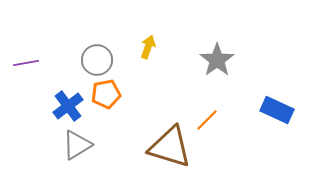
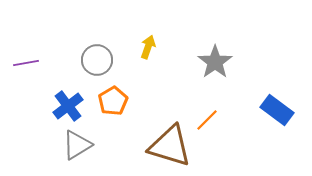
gray star: moved 2 px left, 2 px down
orange pentagon: moved 7 px right, 7 px down; rotated 20 degrees counterclockwise
blue rectangle: rotated 12 degrees clockwise
brown triangle: moved 1 px up
